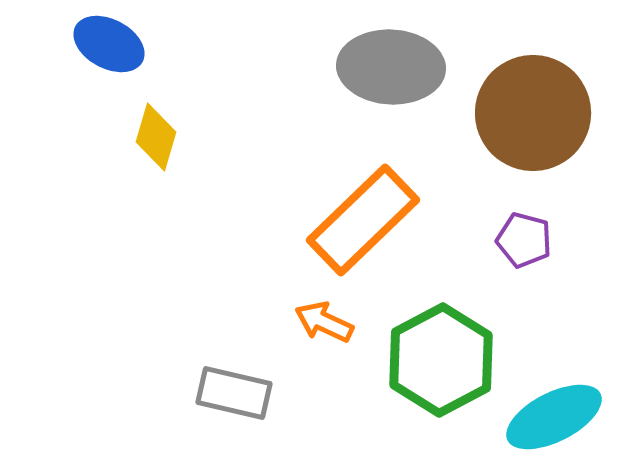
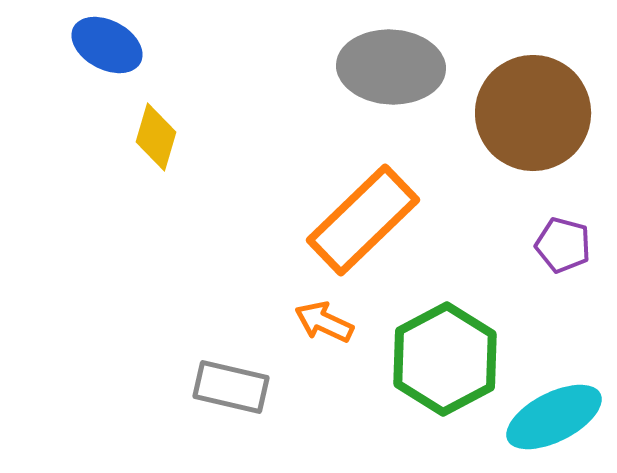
blue ellipse: moved 2 px left, 1 px down
purple pentagon: moved 39 px right, 5 px down
green hexagon: moved 4 px right, 1 px up
gray rectangle: moved 3 px left, 6 px up
